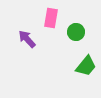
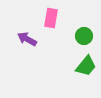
green circle: moved 8 px right, 4 px down
purple arrow: rotated 18 degrees counterclockwise
